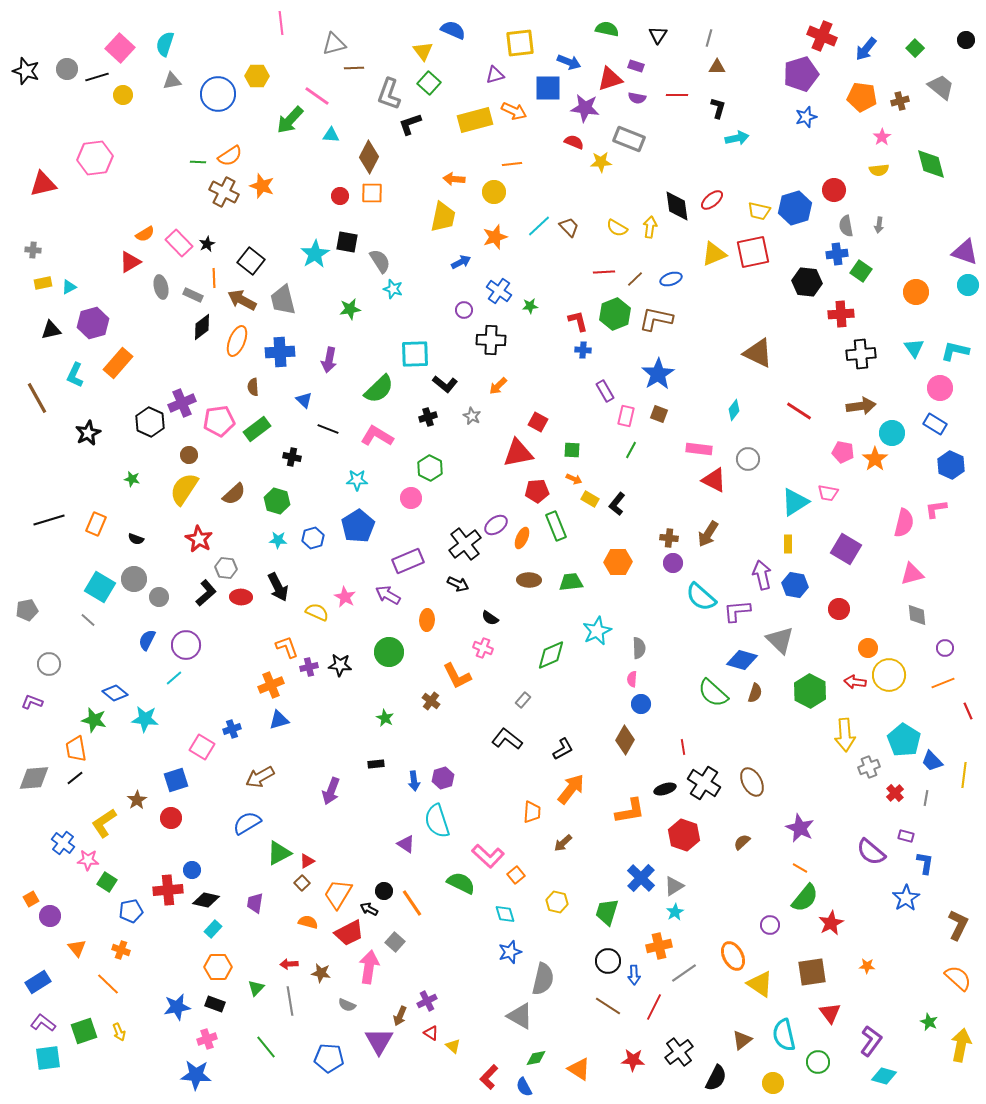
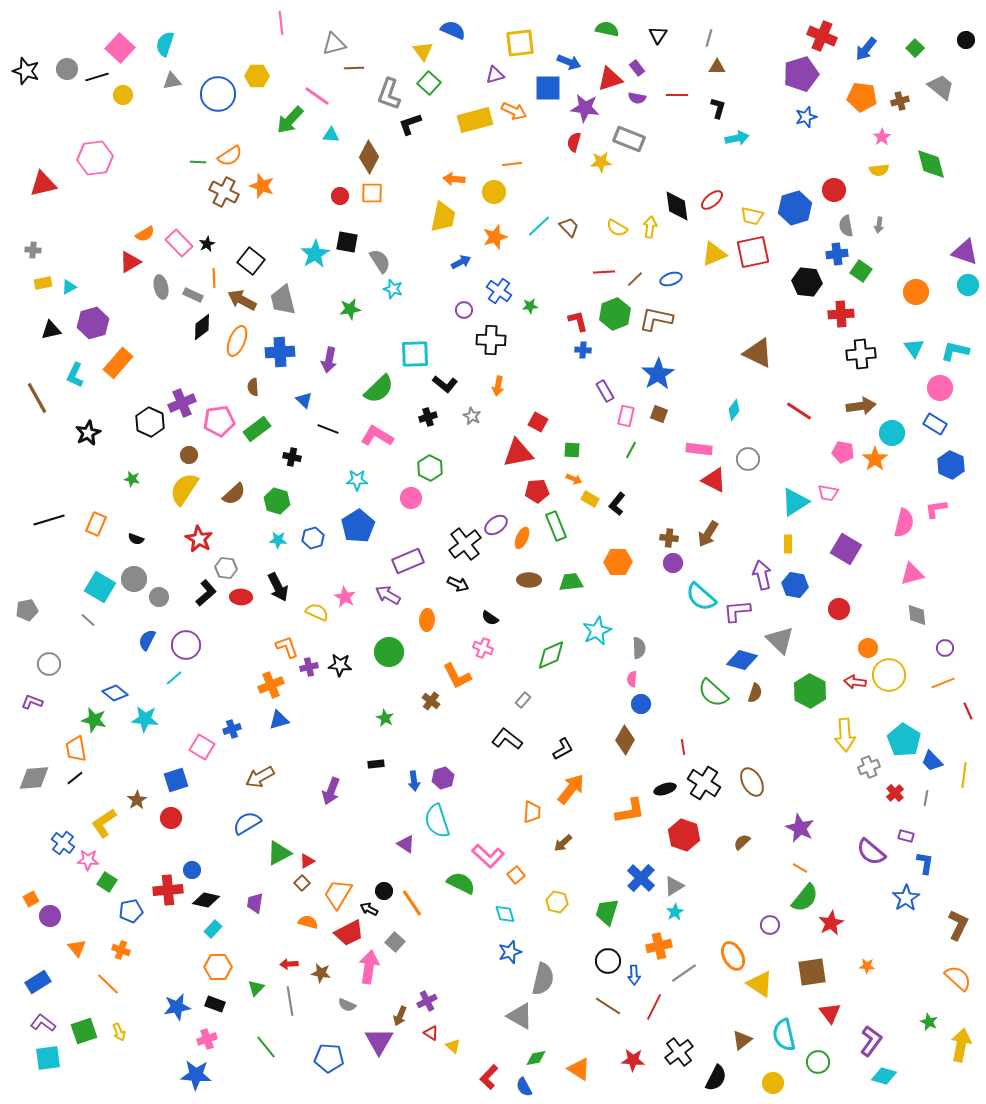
purple rectangle at (636, 66): moved 1 px right, 2 px down; rotated 35 degrees clockwise
red semicircle at (574, 142): rotated 96 degrees counterclockwise
yellow trapezoid at (759, 211): moved 7 px left, 5 px down
orange arrow at (498, 386): rotated 36 degrees counterclockwise
